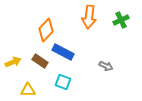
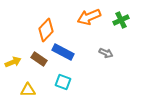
orange arrow: rotated 60 degrees clockwise
brown rectangle: moved 1 px left, 2 px up
gray arrow: moved 13 px up
